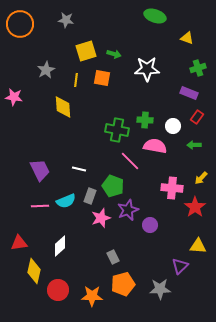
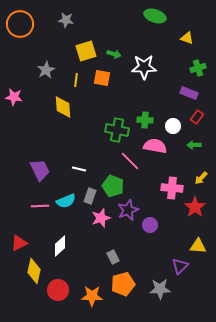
white star at (147, 69): moved 3 px left, 2 px up
red triangle at (19, 243): rotated 18 degrees counterclockwise
